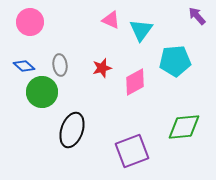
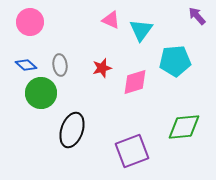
blue diamond: moved 2 px right, 1 px up
pink diamond: rotated 12 degrees clockwise
green circle: moved 1 px left, 1 px down
